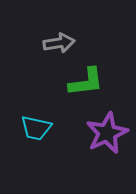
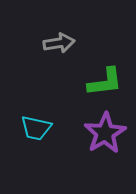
green L-shape: moved 19 px right
purple star: moved 2 px left; rotated 6 degrees counterclockwise
